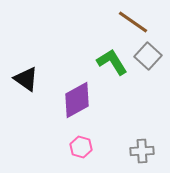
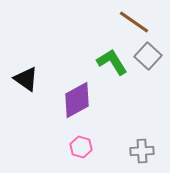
brown line: moved 1 px right
